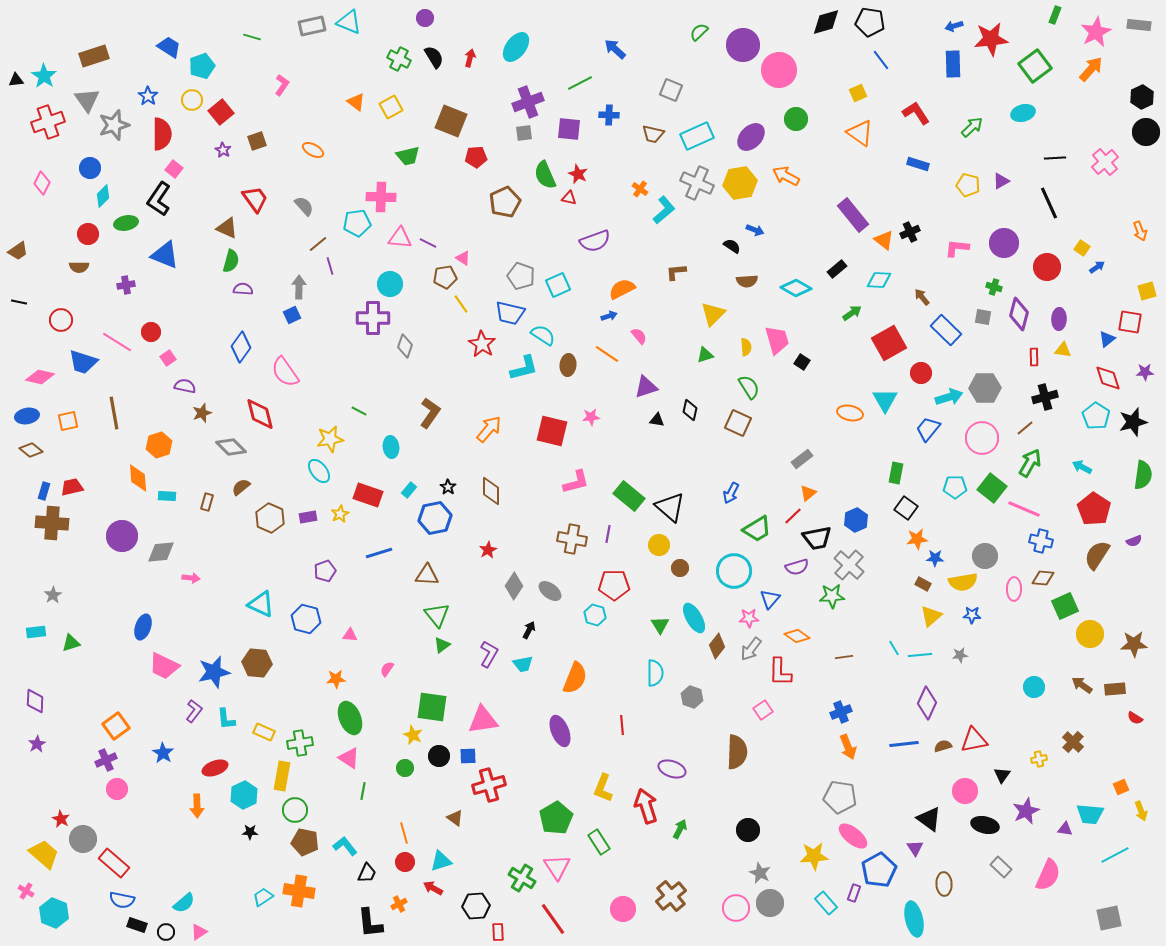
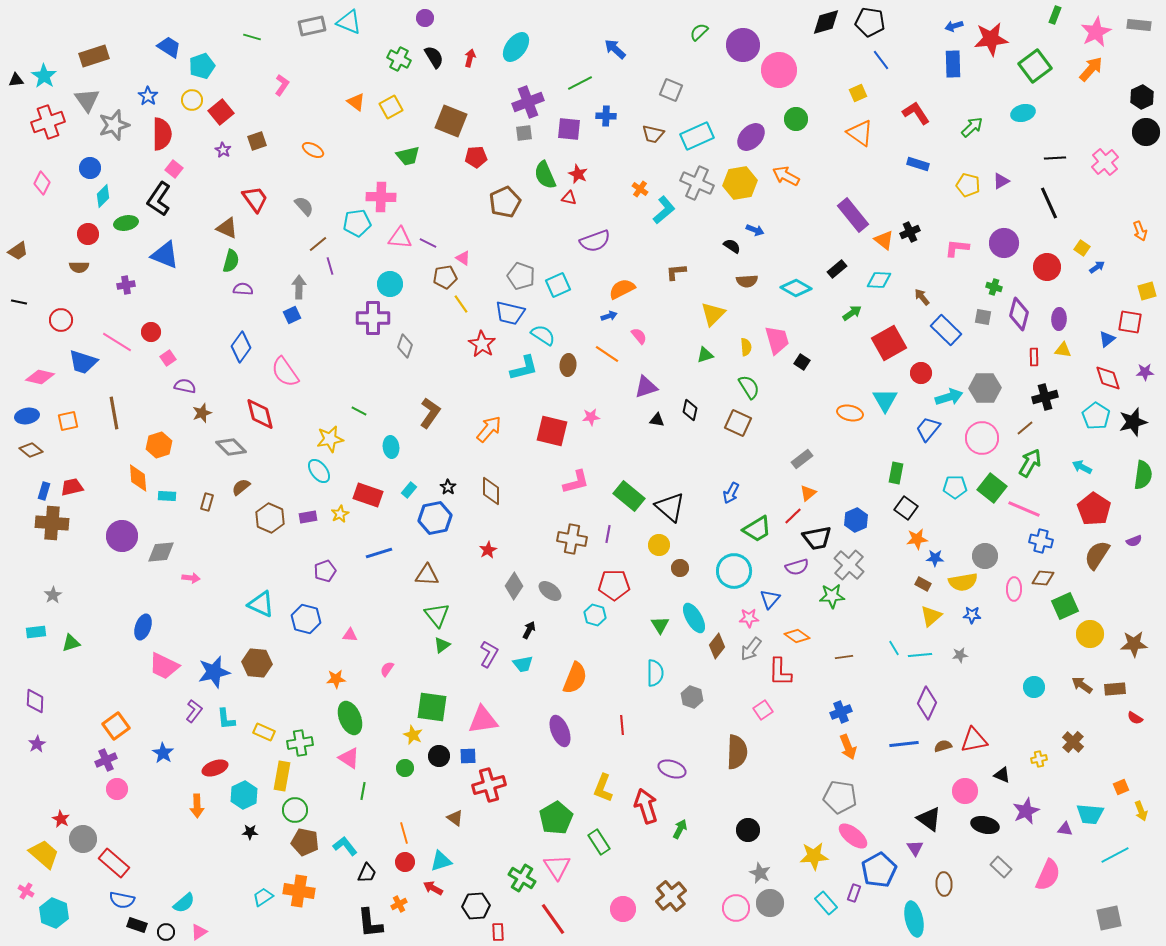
blue cross at (609, 115): moved 3 px left, 1 px down
black triangle at (1002, 775): rotated 42 degrees counterclockwise
